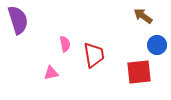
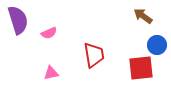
pink semicircle: moved 16 px left, 11 px up; rotated 77 degrees clockwise
red square: moved 2 px right, 4 px up
